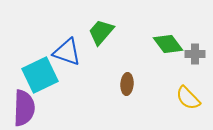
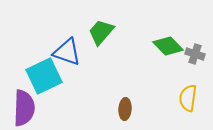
green diamond: moved 2 px down; rotated 8 degrees counterclockwise
gray cross: rotated 18 degrees clockwise
cyan square: moved 4 px right, 1 px down
brown ellipse: moved 2 px left, 25 px down
yellow semicircle: rotated 52 degrees clockwise
